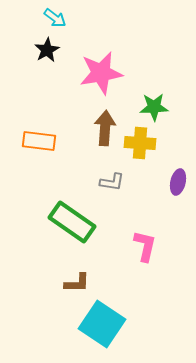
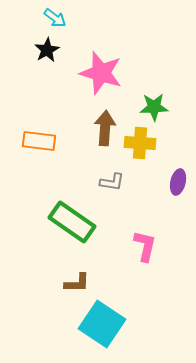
pink star: rotated 27 degrees clockwise
